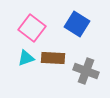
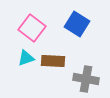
brown rectangle: moved 3 px down
gray cross: moved 8 px down; rotated 10 degrees counterclockwise
